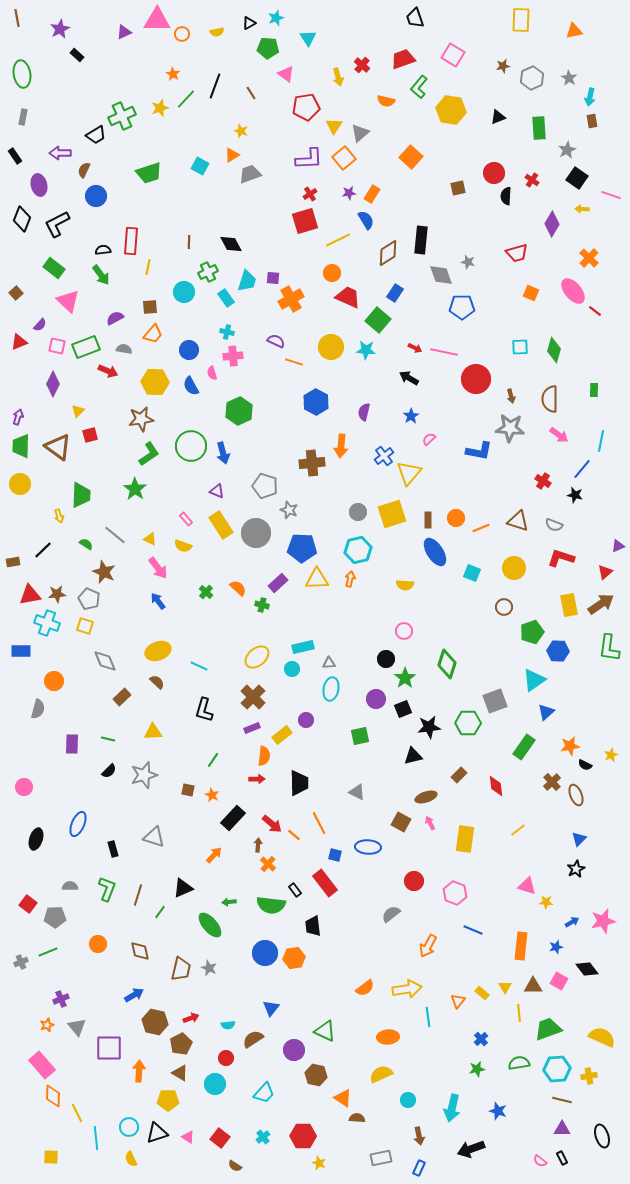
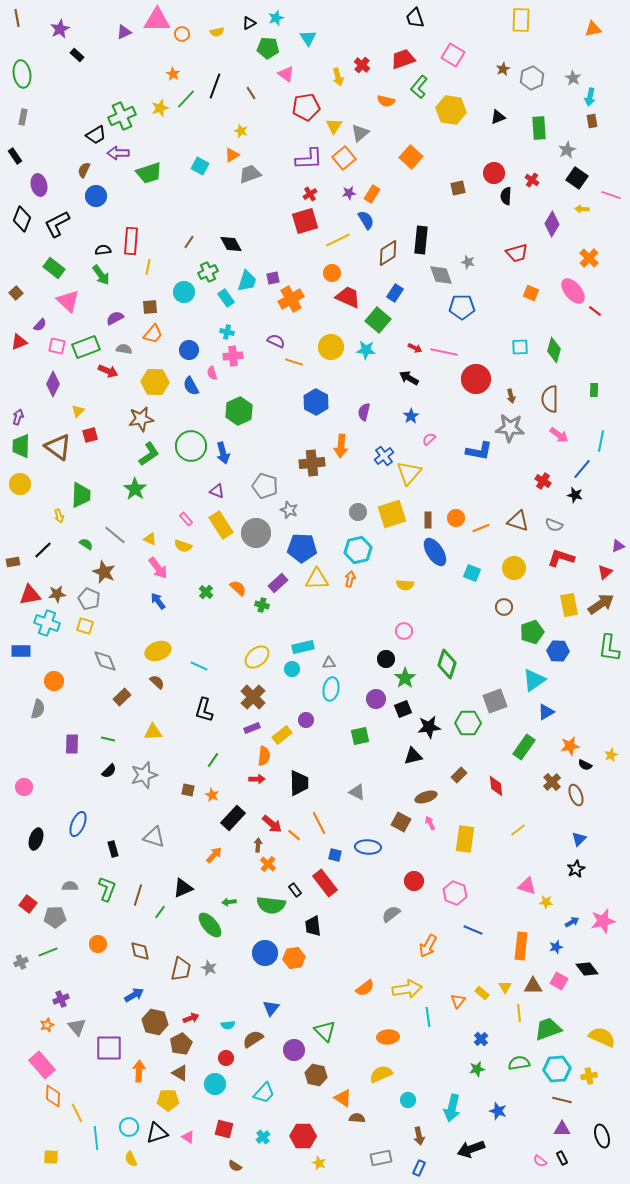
orange triangle at (574, 31): moved 19 px right, 2 px up
brown star at (503, 66): moved 3 px down; rotated 16 degrees counterclockwise
gray star at (569, 78): moved 4 px right
purple arrow at (60, 153): moved 58 px right
brown line at (189, 242): rotated 32 degrees clockwise
purple square at (273, 278): rotated 16 degrees counterclockwise
blue triangle at (546, 712): rotated 12 degrees clockwise
green triangle at (325, 1031): rotated 20 degrees clockwise
red square at (220, 1138): moved 4 px right, 9 px up; rotated 24 degrees counterclockwise
